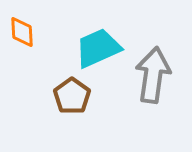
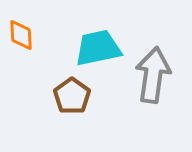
orange diamond: moved 1 px left, 3 px down
cyan trapezoid: rotated 12 degrees clockwise
